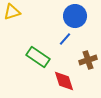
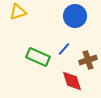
yellow triangle: moved 6 px right
blue line: moved 1 px left, 10 px down
green rectangle: rotated 10 degrees counterclockwise
red diamond: moved 8 px right
